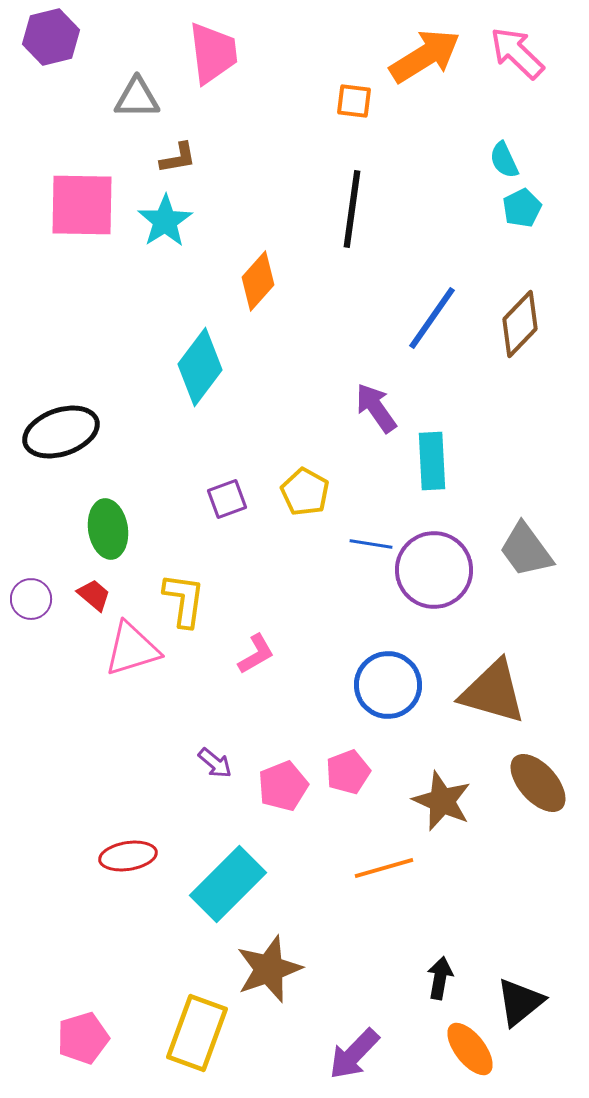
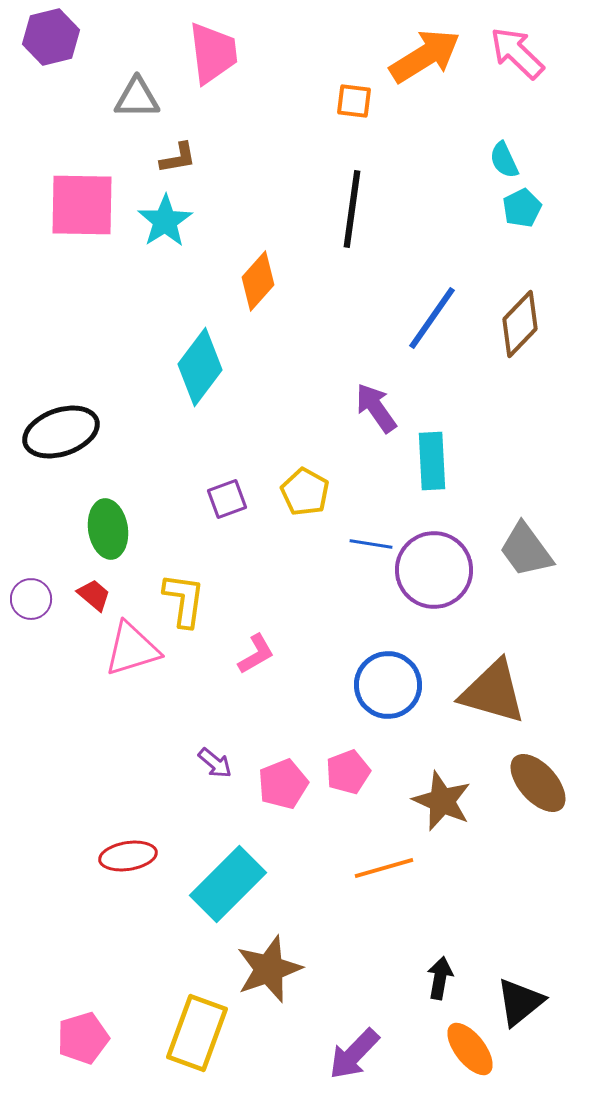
pink pentagon at (283, 786): moved 2 px up
